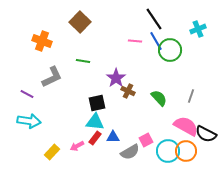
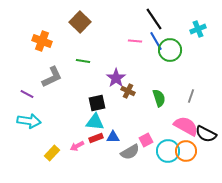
green semicircle: rotated 24 degrees clockwise
red rectangle: moved 1 px right; rotated 32 degrees clockwise
yellow rectangle: moved 1 px down
